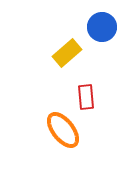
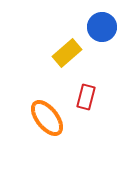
red rectangle: rotated 20 degrees clockwise
orange ellipse: moved 16 px left, 12 px up
